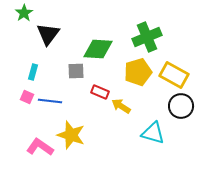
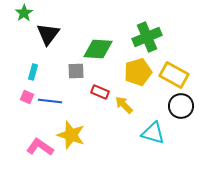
yellow arrow: moved 3 px right, 1 px up; rotated 12 degrees clockwise
